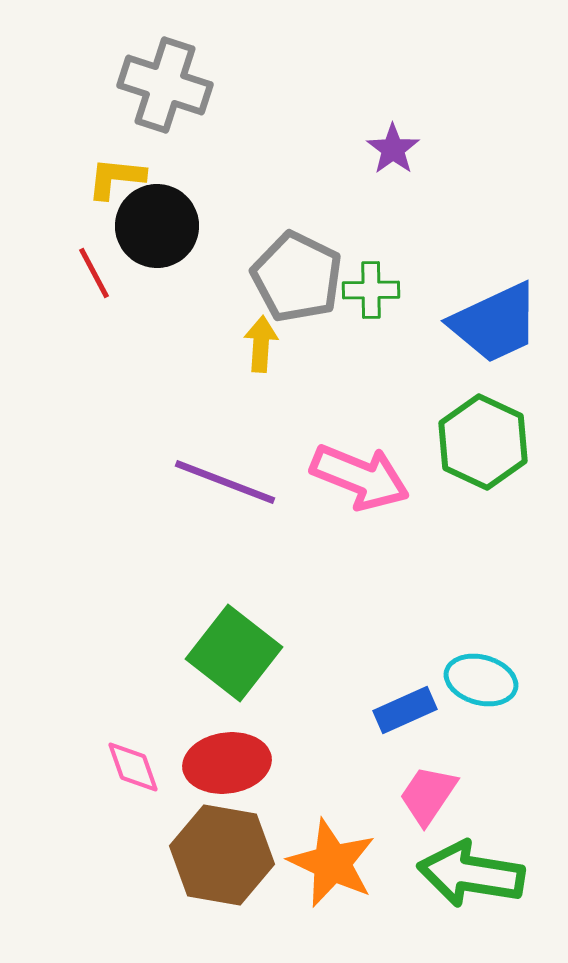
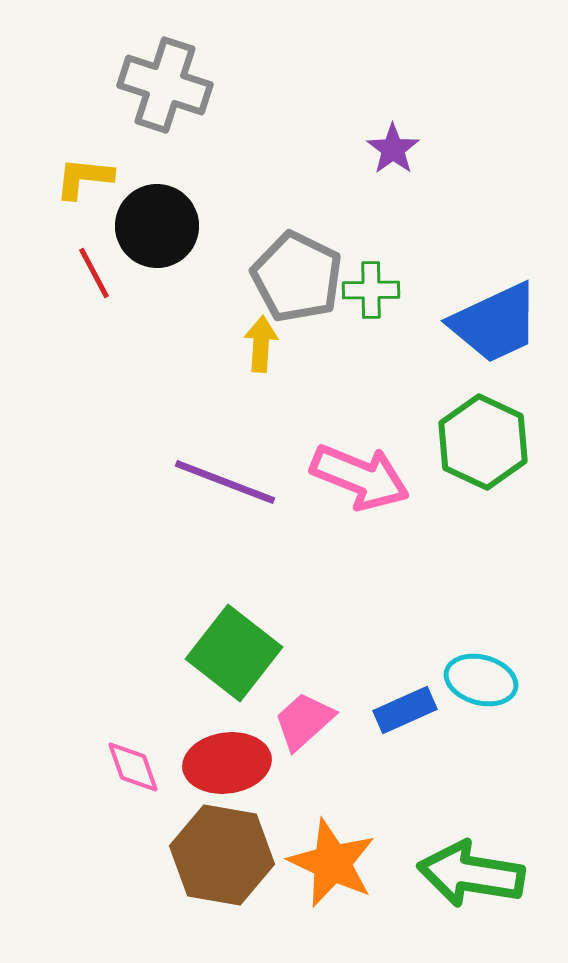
yellow L-shape: moved 32 px left
pink trapezoid: moved 124 px left, 74 px up; rotated 14 degrees clockwise
